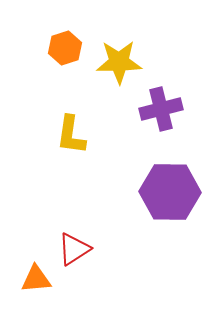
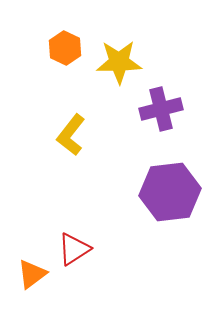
orange hexagon: rotated 16 degrees counterclockwise
yellow L-shape: rotated 30 degrees clockwise
purple hexagon: rotated 8 degrees counterclockwise
orange triangle: moved 4 px left, 5 px up; rotated 32 degrees counterclockwise
